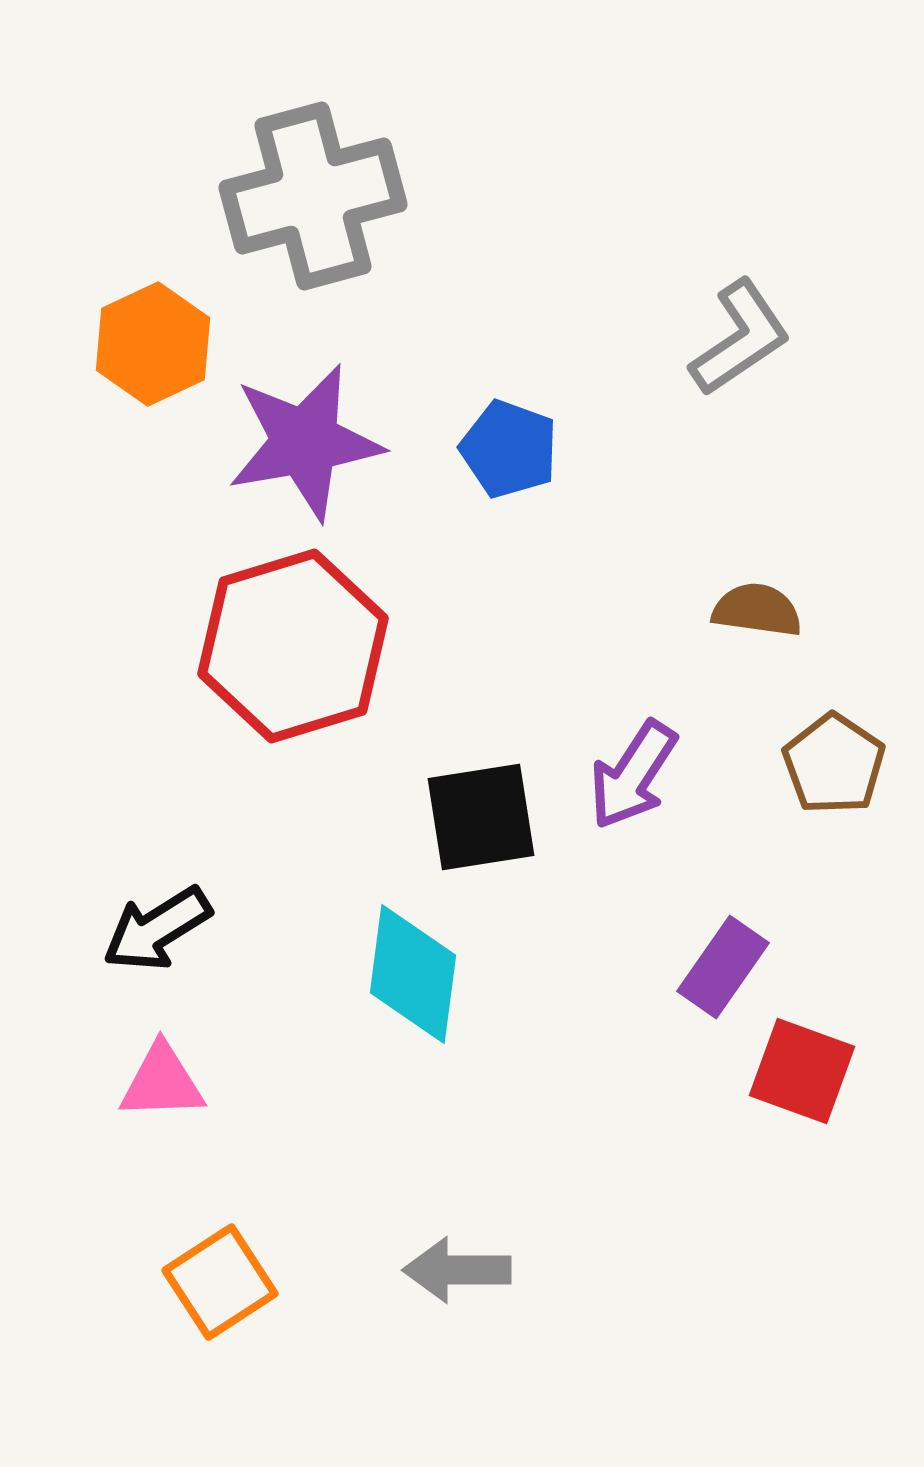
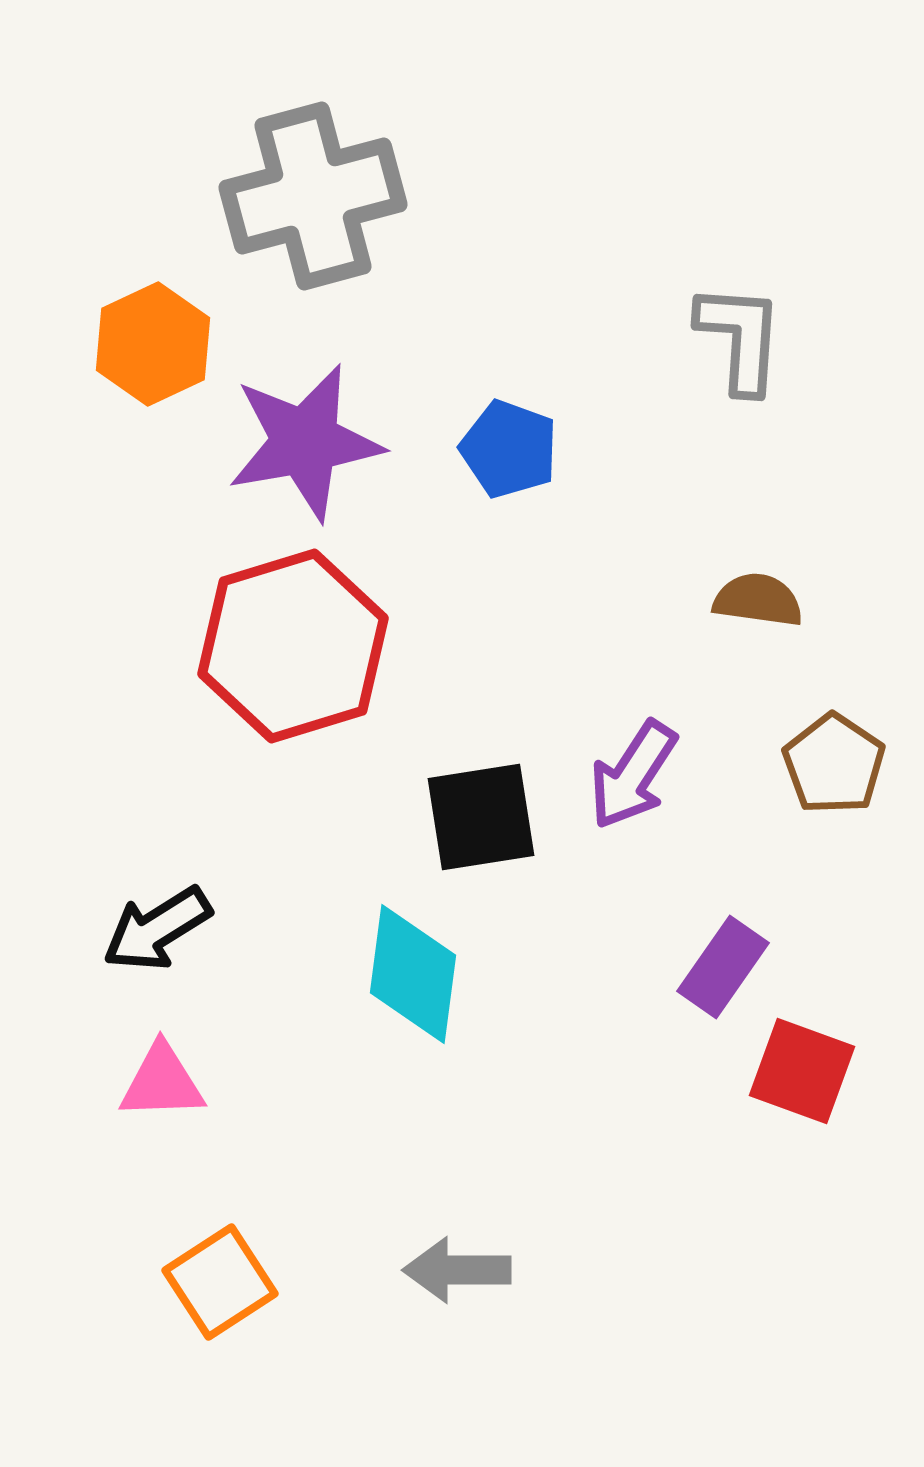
gray L-shape: rotated 52 degrees counterclockwise
brown semicircle: moved 1 px right, 10 px up
